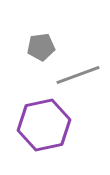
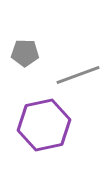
gray pentagon: moved 16 px left, 6 px down; rotated 8 degrees clockwise
